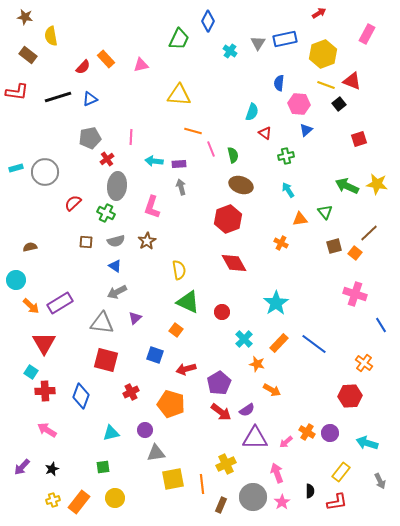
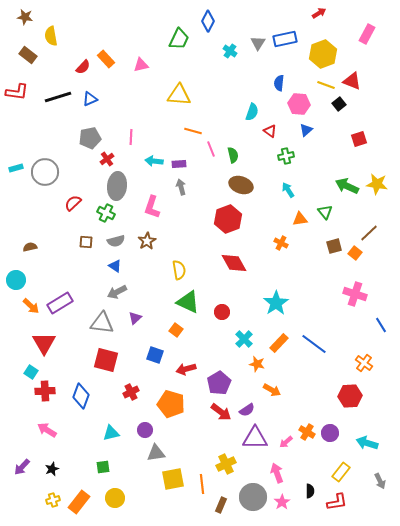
red triangle at (265, 133): moved 5 px right, 2 px up
